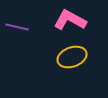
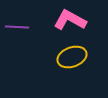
purple line: rotated 10 degrees counterclockwise
